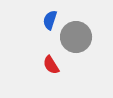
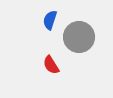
gray circle: moved 3 px right
